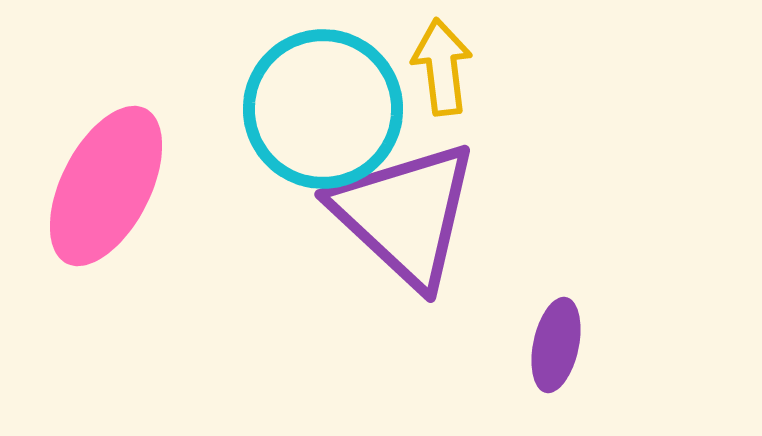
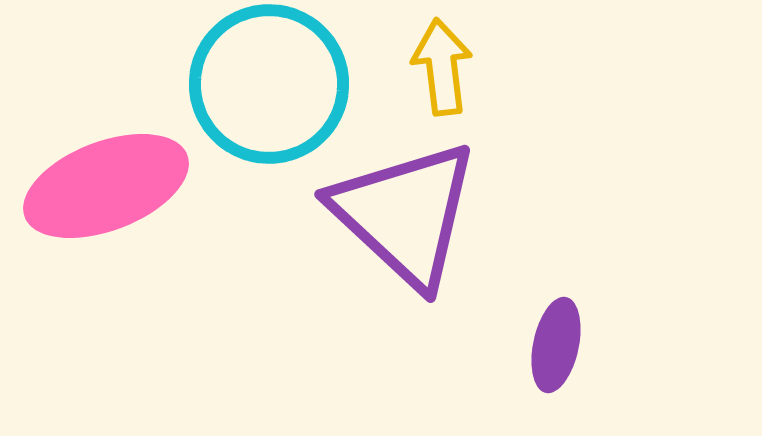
cyan circle: moved 54 px left, 25 px up
pink ellipse: rotated 42 degrees clockwise
